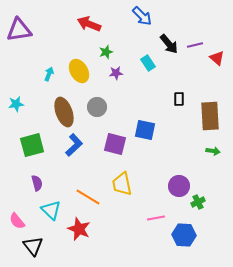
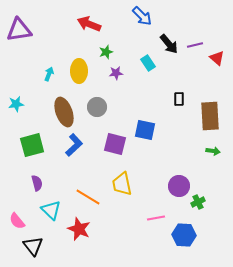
yellow ellipse: rotated 30 degrees clockwise
